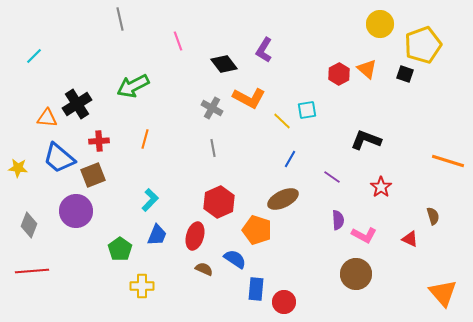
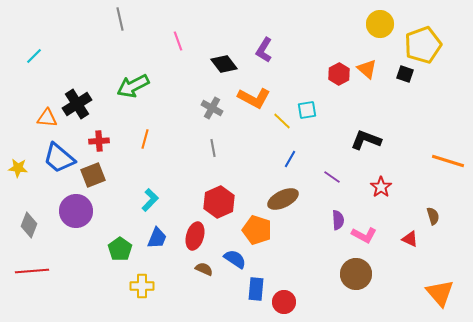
orange L-shape at (249, 98): moved 5 px right
blue trapezoid at (157, 235): moved 3 px down
orange triangle at (443, 293): moved 3 px left
